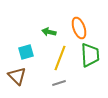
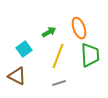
green arrow: rotated 136 degrees clockwise
cyan square: moved 2 px left, 3 px up; rotated 21 degrees counterclockwise
yellow line: moved 2 px left, 2 px up
brown triangle: rotated 18 degrees counterclockwise
